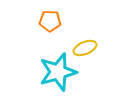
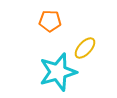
yellow ellipse: rotated 25 degrees counterclockwise
